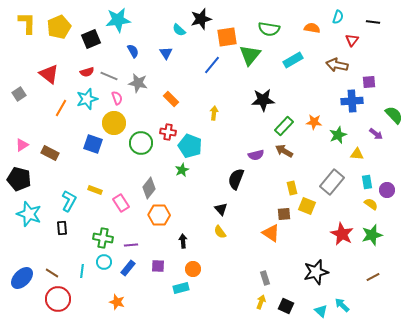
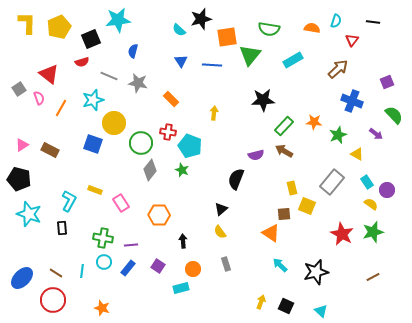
cyan semicircle at (338, 17): moved 2 px left, 4 px down
blue semicircle at (133, 51): rotated 136 degrees counterclockwise
blue triangle at (166, 53): moved 15 px right, 8 px down
blue line at (212, 65): rotated 54 degrees clockwise
brown arrow at (337, 65): moved 1 px right, 4 px down; rotated 125 degrees clockwise
red semicircle at (87, 72): moved 5 px left, 10 px up
purple square at (369, 82): moved 18 px right; rotated 16 degrees counterclockwise
gray square at (19, 94): moved 5 px up
pink semicircle at (117, 98): moved 78 px left
cyan star at (87, 99): moved 6 px right, 1 px down
blue cross at (352, 101): rotated 25 degrees clockwise
brown rectangle at (50, 153): moved 3 px up
yellow triangle at (357, 154): rotated 24 degrees clockwise
green star at (182, 170): rotated 24 degrees counterclockwise
cyan rectangle at (367, 182): rotated 24 degrees counterclockwise
gray diamond at (149, 188): moved 1 px right, 18 px up
black triangle at (221, 209): rotated 32 degrees clockwise
green star at (372, 235): moved 1 px right, 3 px up
purple square at (158, 266): rotated 32 degrees clockwise
brown line at (52, 273): moved 4 px right
gray rectangle at (265, 278): moved 39 px left, 14 px up
red circle at (58, 299): moved 5 px left, 1 px down
orange star at (117, 302): moved 15 px left, 6 px down
cyan arrow at (342, 305): moved 62 px left, 40 px up
